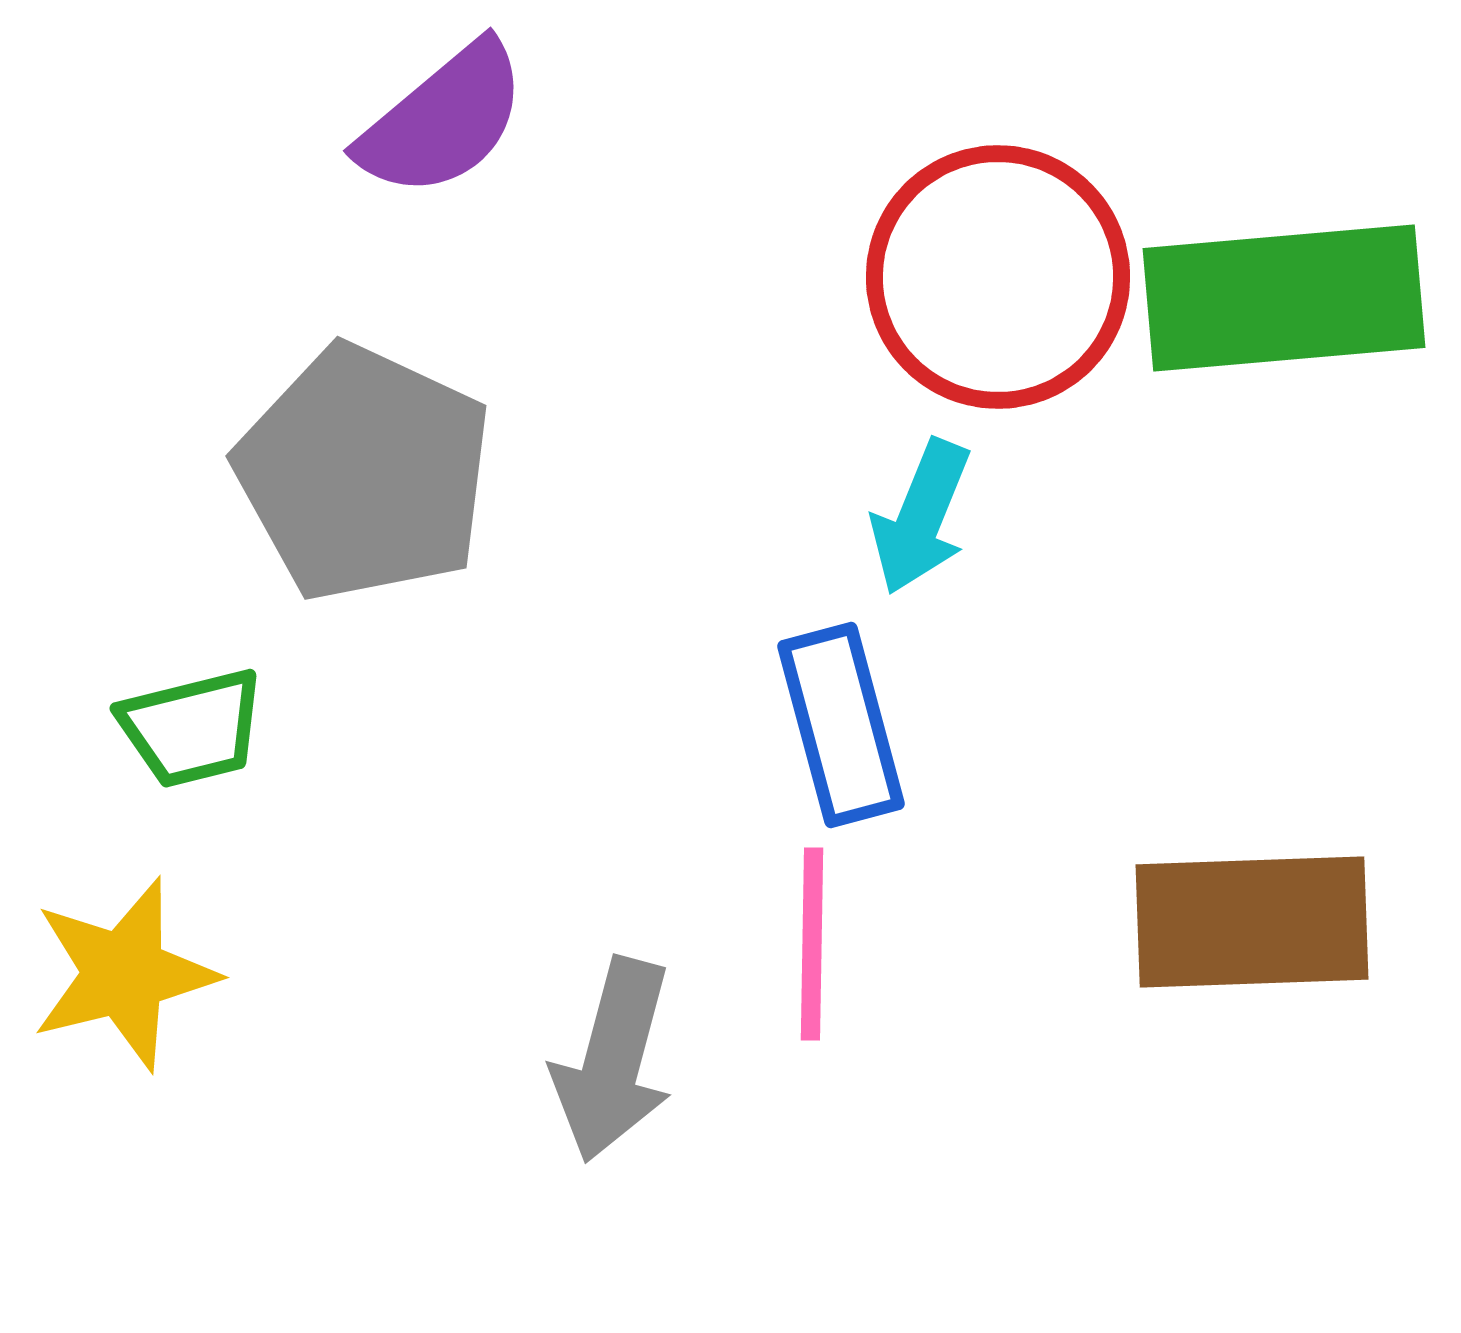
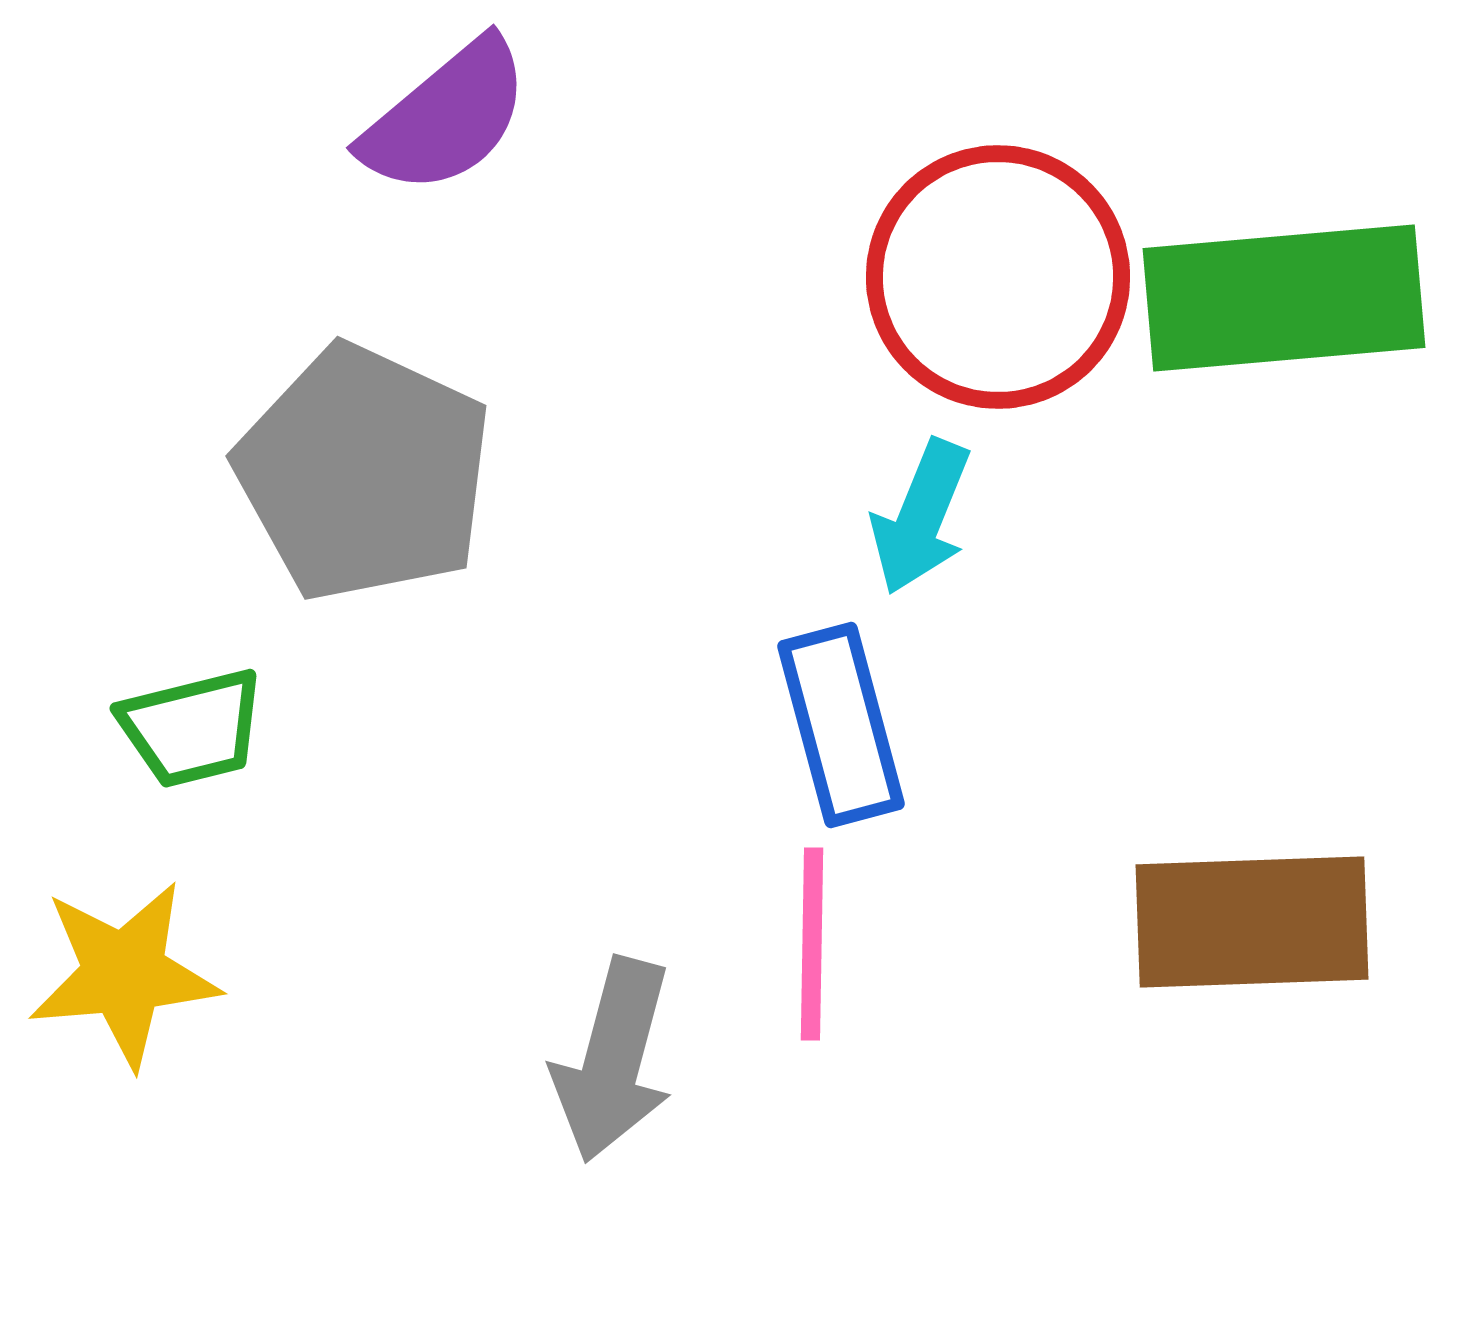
purple semicircle: moved 3 px right, 3 px up
yellow star: rotated 9 degrees clockwise
